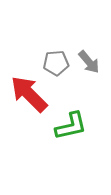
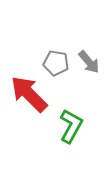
gray pentagon: rotated 15 degrees clockwise
green L-shape: rotated 48 degrees counterclockwise
